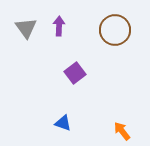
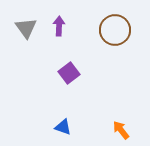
purple square: moved 6 px left
blue triangle: moved 4 px down
orange arrow: moved 1 px left, 1 px up
